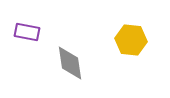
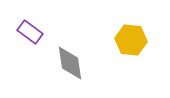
purple rectangle: moved 3 px right; rotated 25 degrees clockwise
